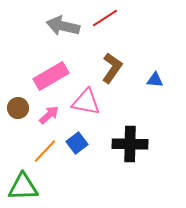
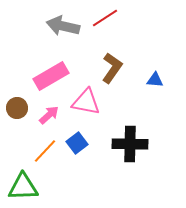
brown circle: moved 1 px left
